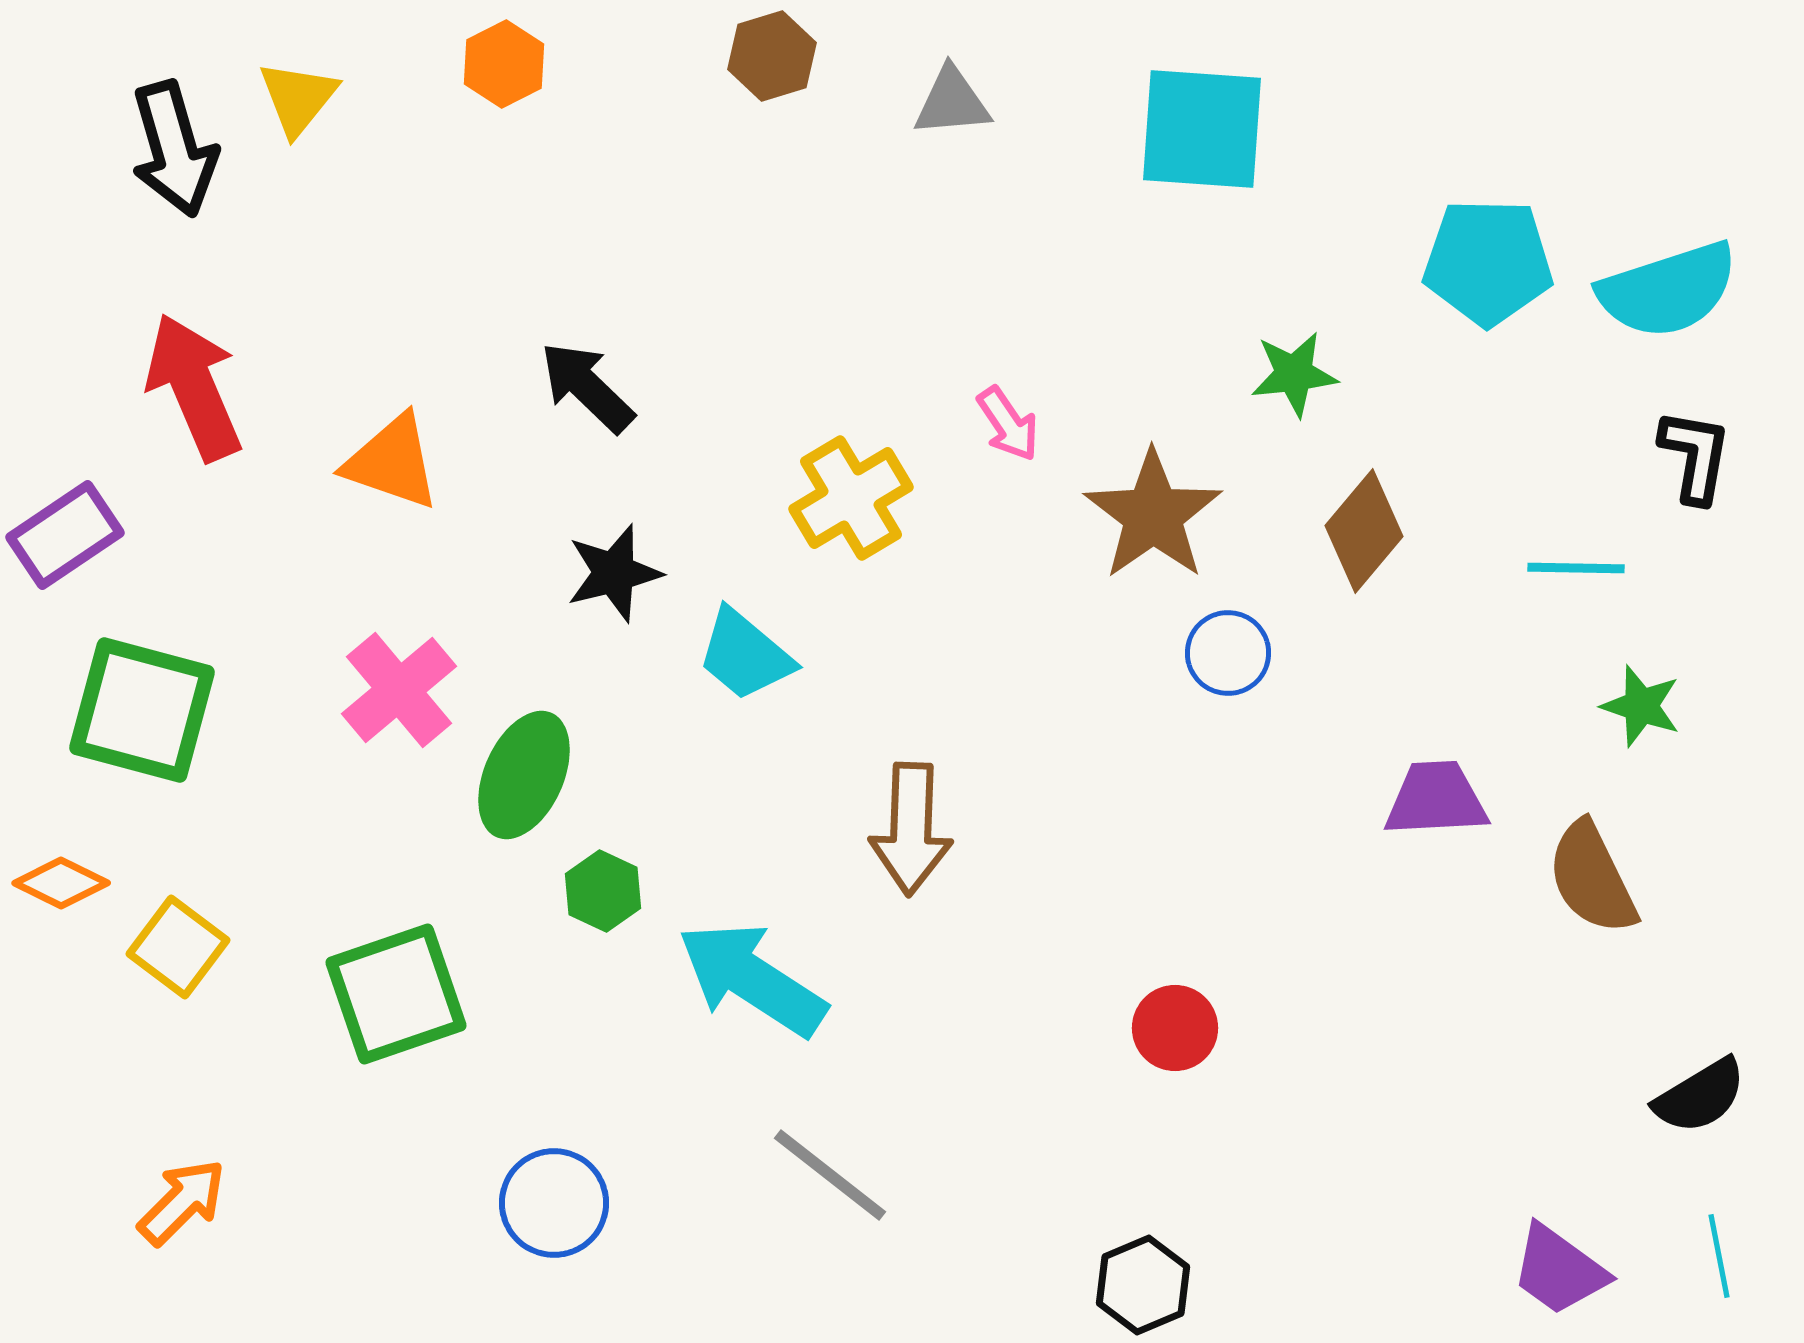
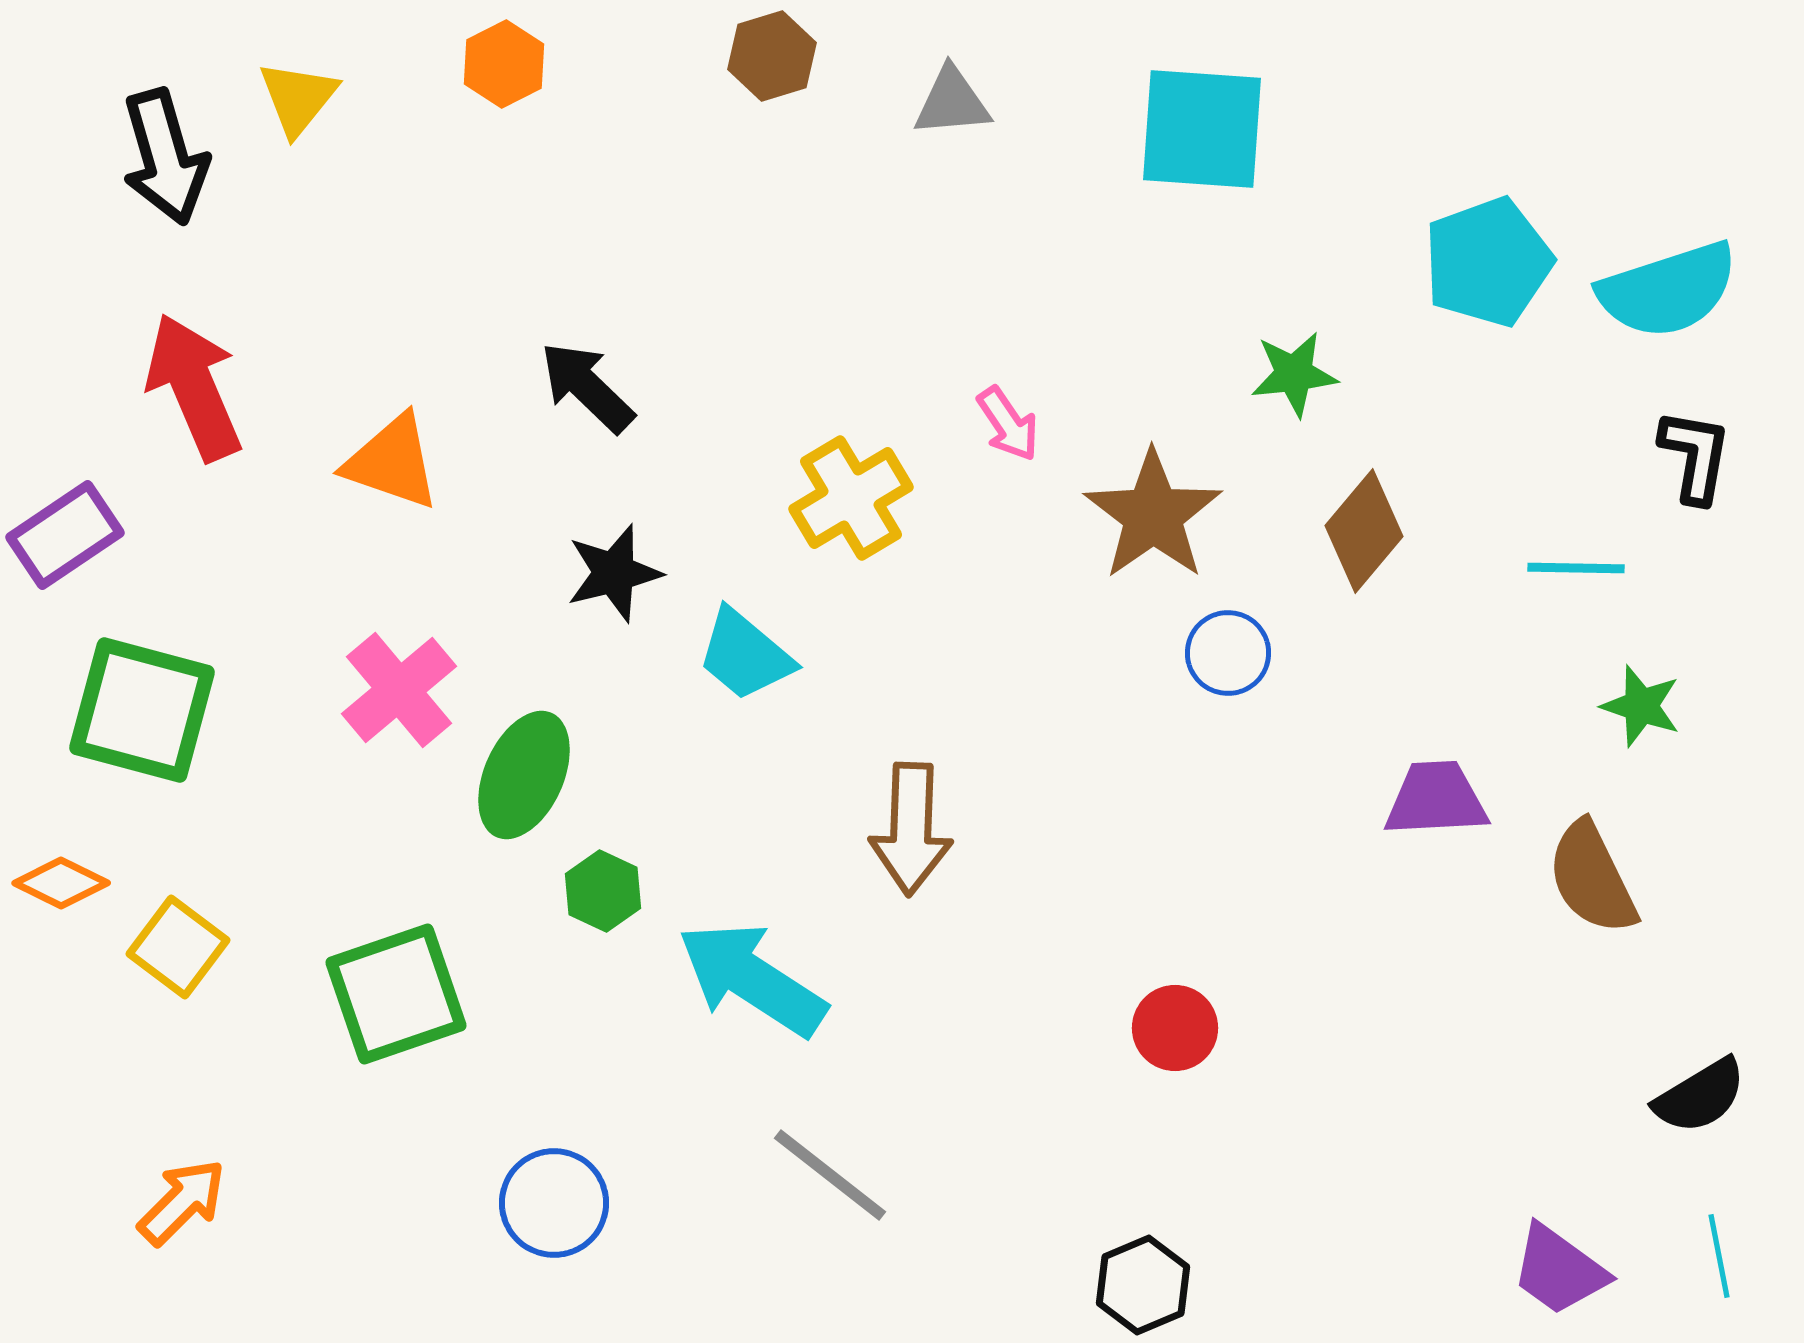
black arrow at (174, 149): moved 9 px left, 8 px down
cyan pentagon at (1488, 262): rotated 21 degrees counterclockwise
